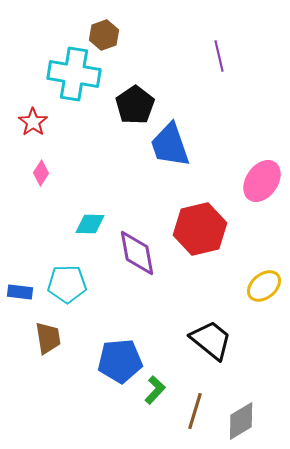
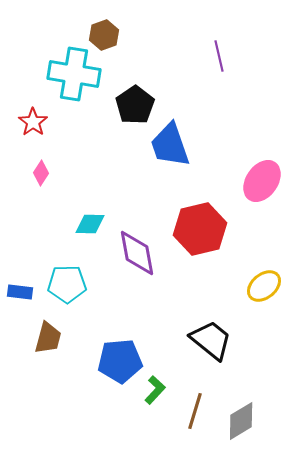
brown trapezoid: rotated 24 degrees clockwise
